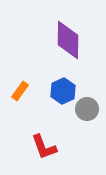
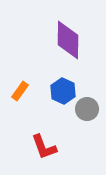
blue hexagon: rotated 10 degrees counterclockwise
